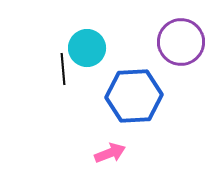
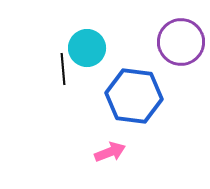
blue hexagon: rotated 10 degrees clockwise
pink arrow: moved 1 px up
